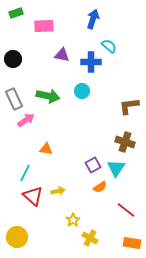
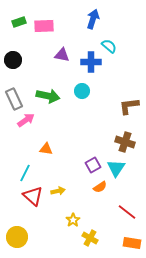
green rectangle: moved 3 px right, 9 px down
black circle: moved 1 px down
red line: moved 1 px right, 2 px down
